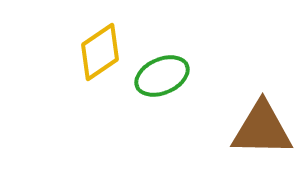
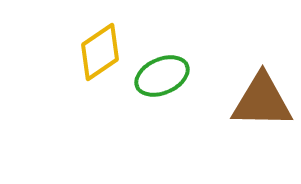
brown triangle: moved 28 px up
